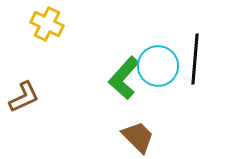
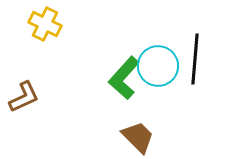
yellow cross: moved 2 px left
